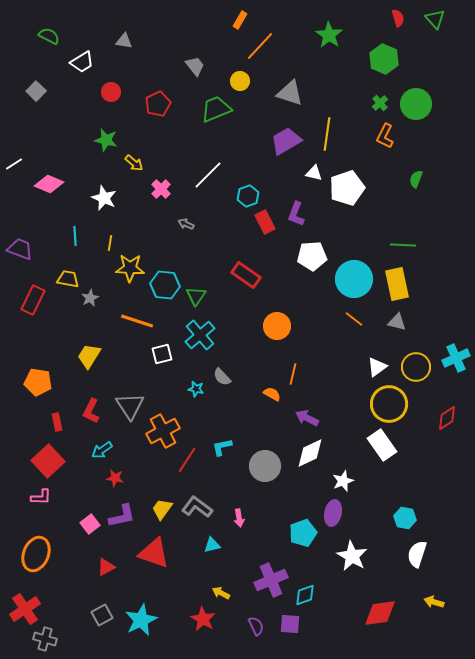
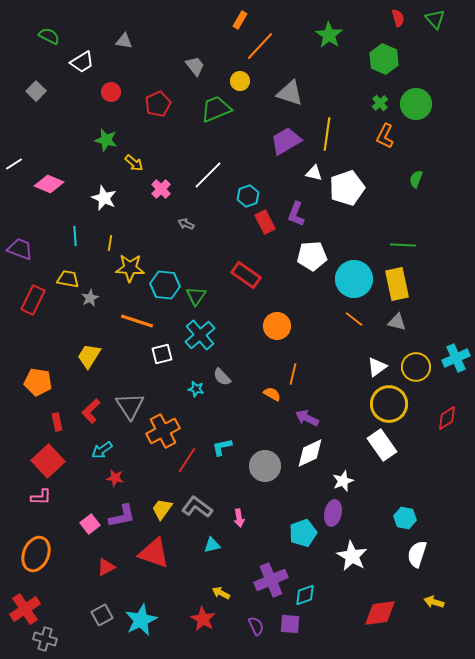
red L-shape at (91, 411): rotated 20 degrees clockwise
